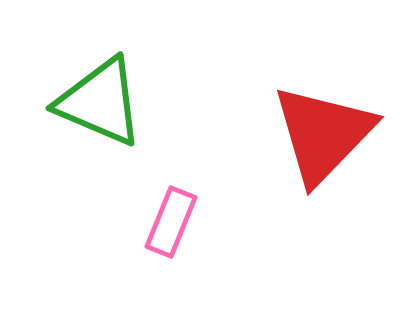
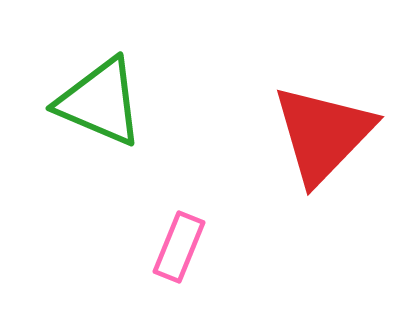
pink rectangle: moved 8 px right, 25 px down
